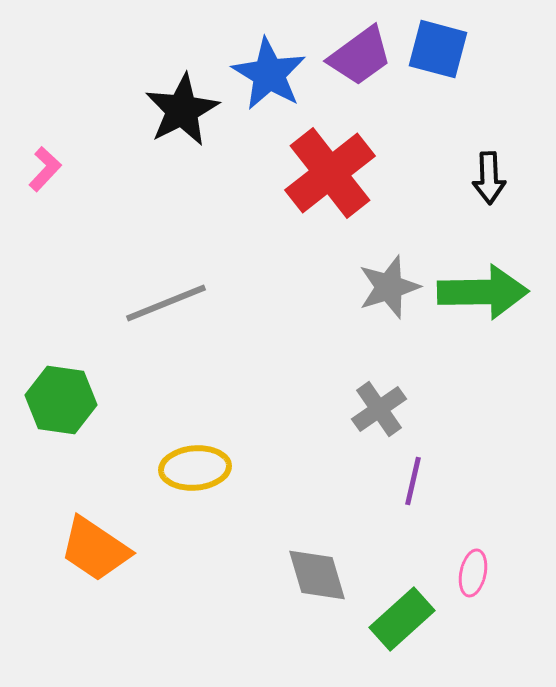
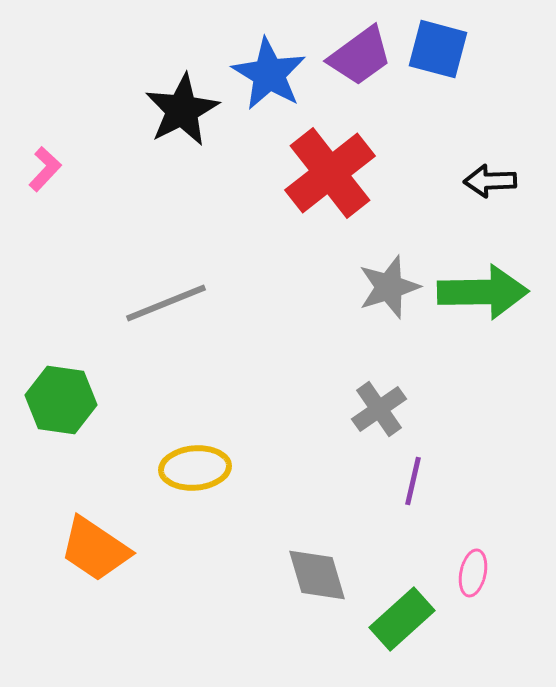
black arrow: moved 1 px right, 3 px down; rotated 90 degrees clockwise
